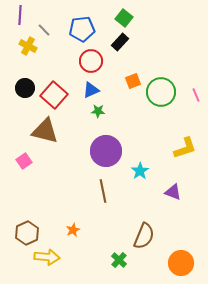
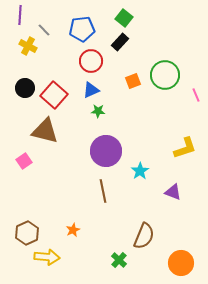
green circle: moved 4 px right, 17 px up
